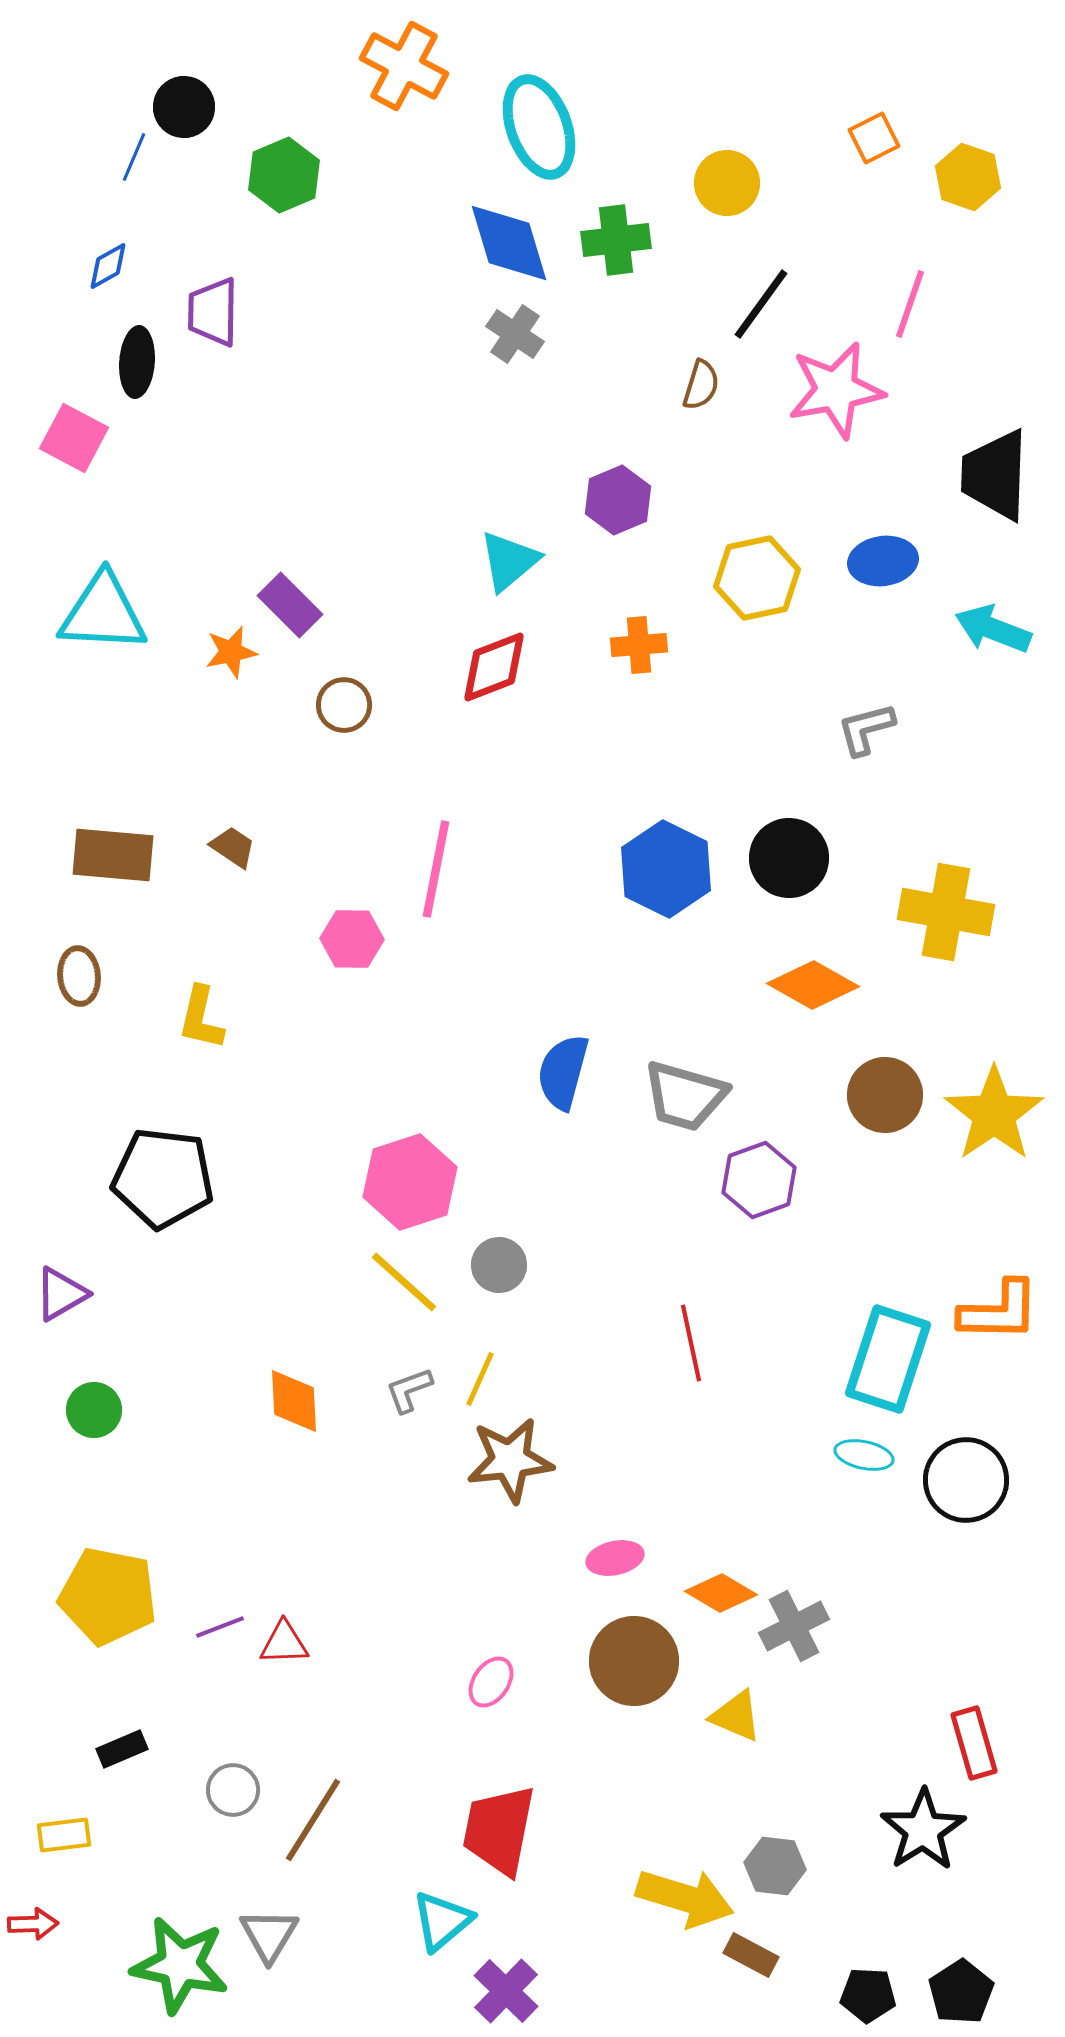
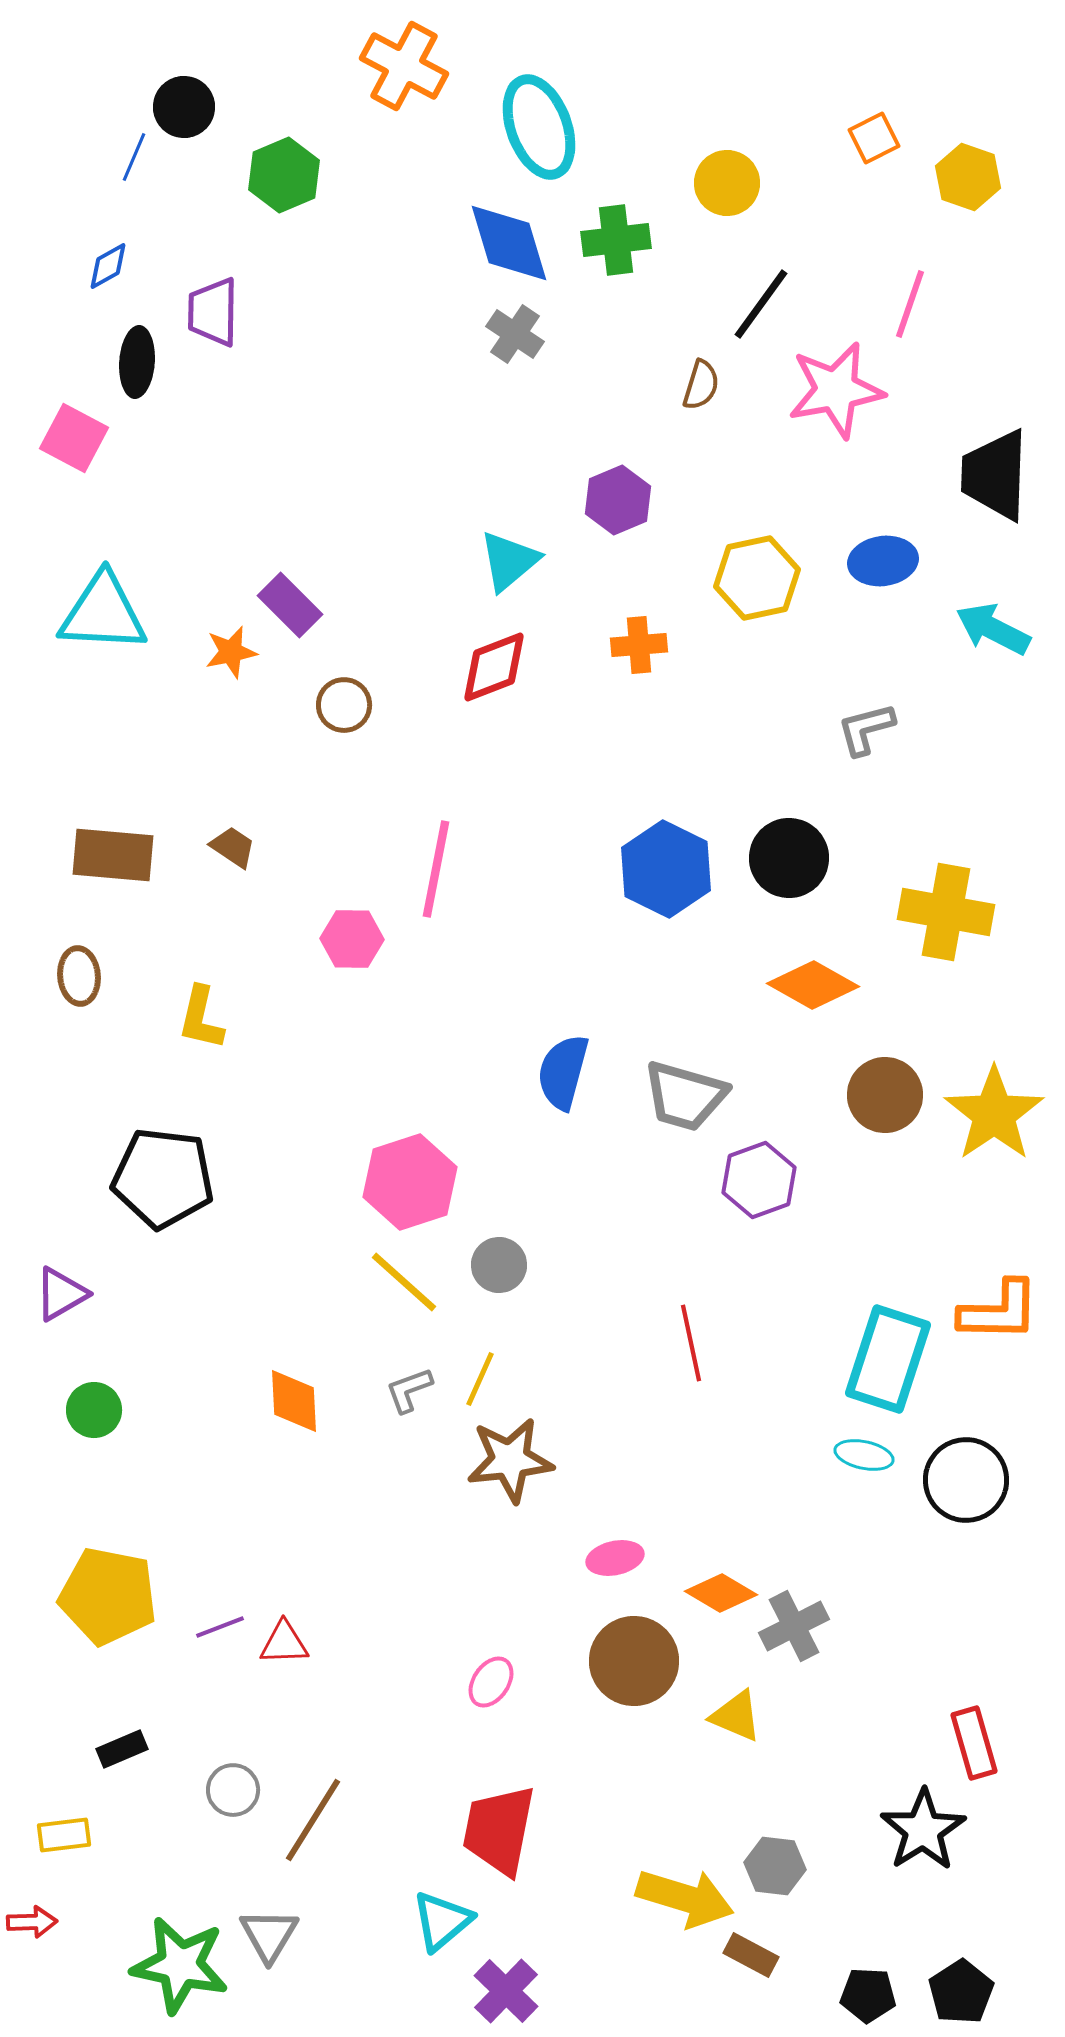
cyan arrow at (993, 629): rotated 6 degrees clockwise
red arrow at (33, 1924): moved 1 px left, 2 px up
